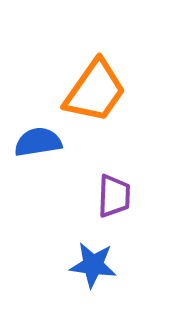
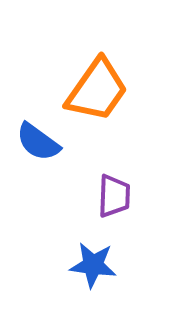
orange trapezoid: moved 2 px right, 1 px up
blue semicircle: rotated 135 degrees counterclockwise
